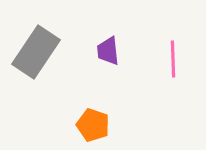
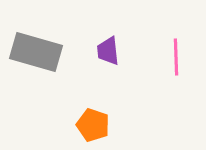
gray rectangle: rotated 72 degrees clockwise
pink line: moved 3 px right, 2 px up
